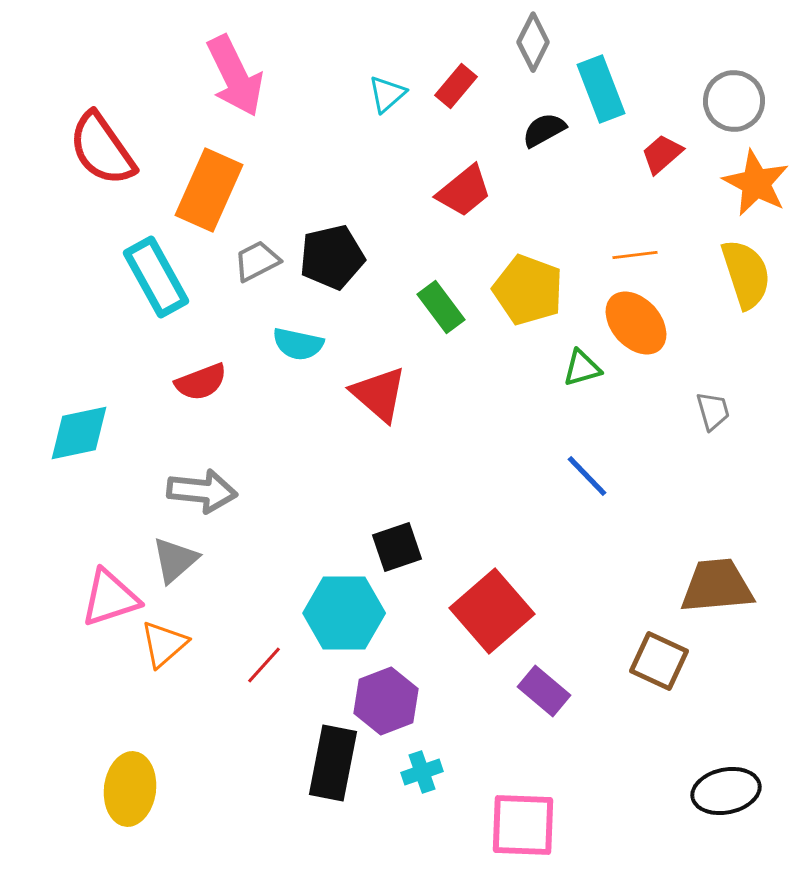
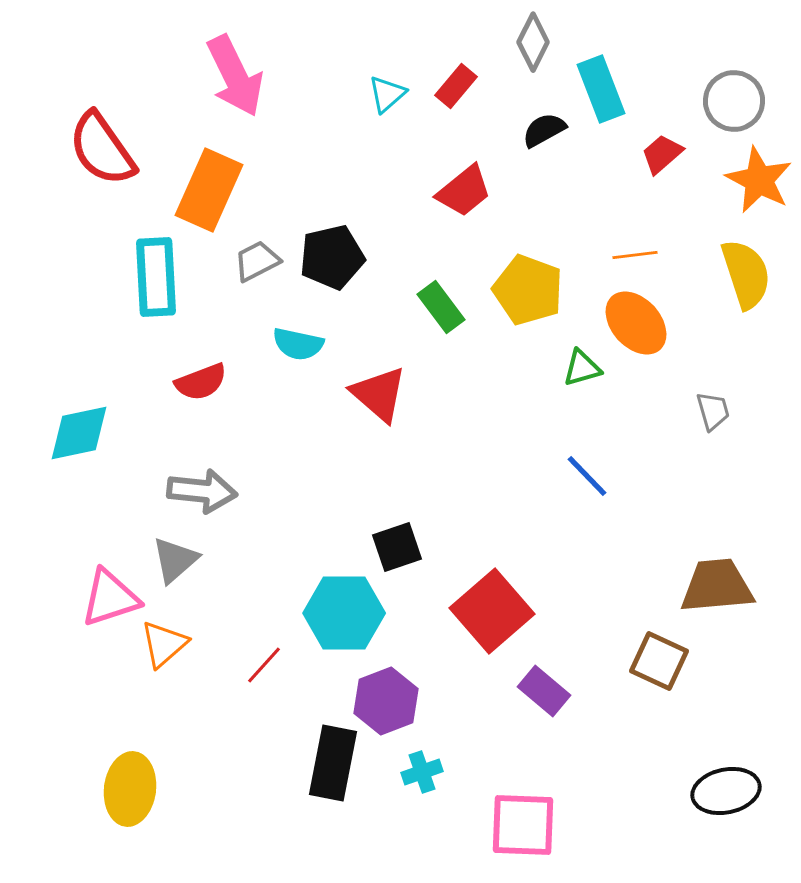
orange star at (756, 183): moved 3 px right, 3 px up
cyan rectangle at (156, 277): rotated 26 degrees clockwise
